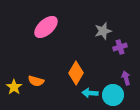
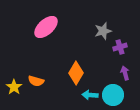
purple arrow: moved 1 px left, 5 px up
cyan arrow: moved 2 px down
